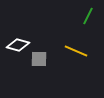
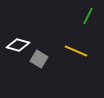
gray square: rotated 30 degrees clockwise
